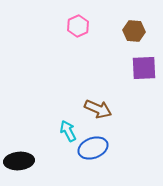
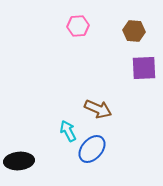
pink hexagon: rotated 20 degrees clockwise
blue ellipse: moved 1 px left, 1 px down; rotated 28 degrees counterclockwise
